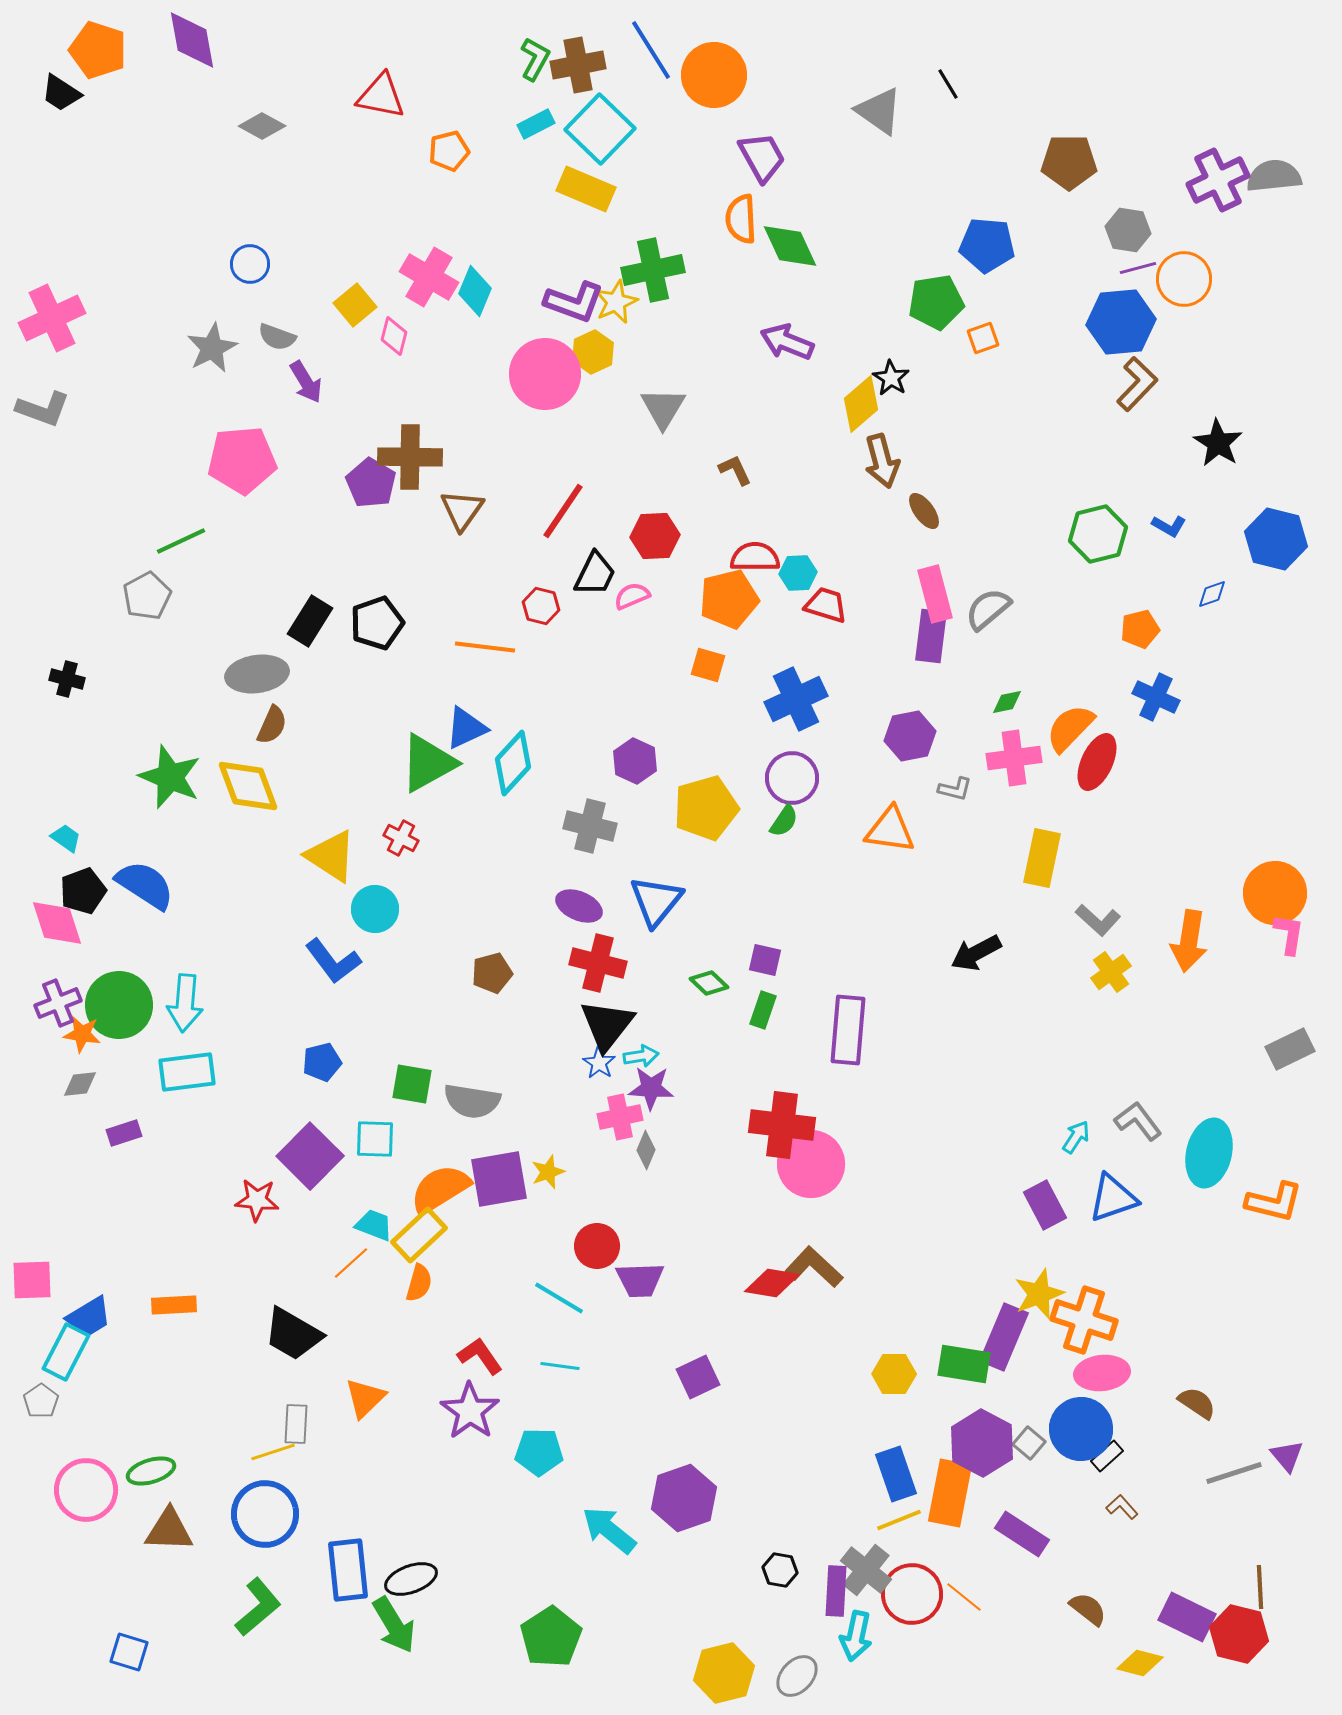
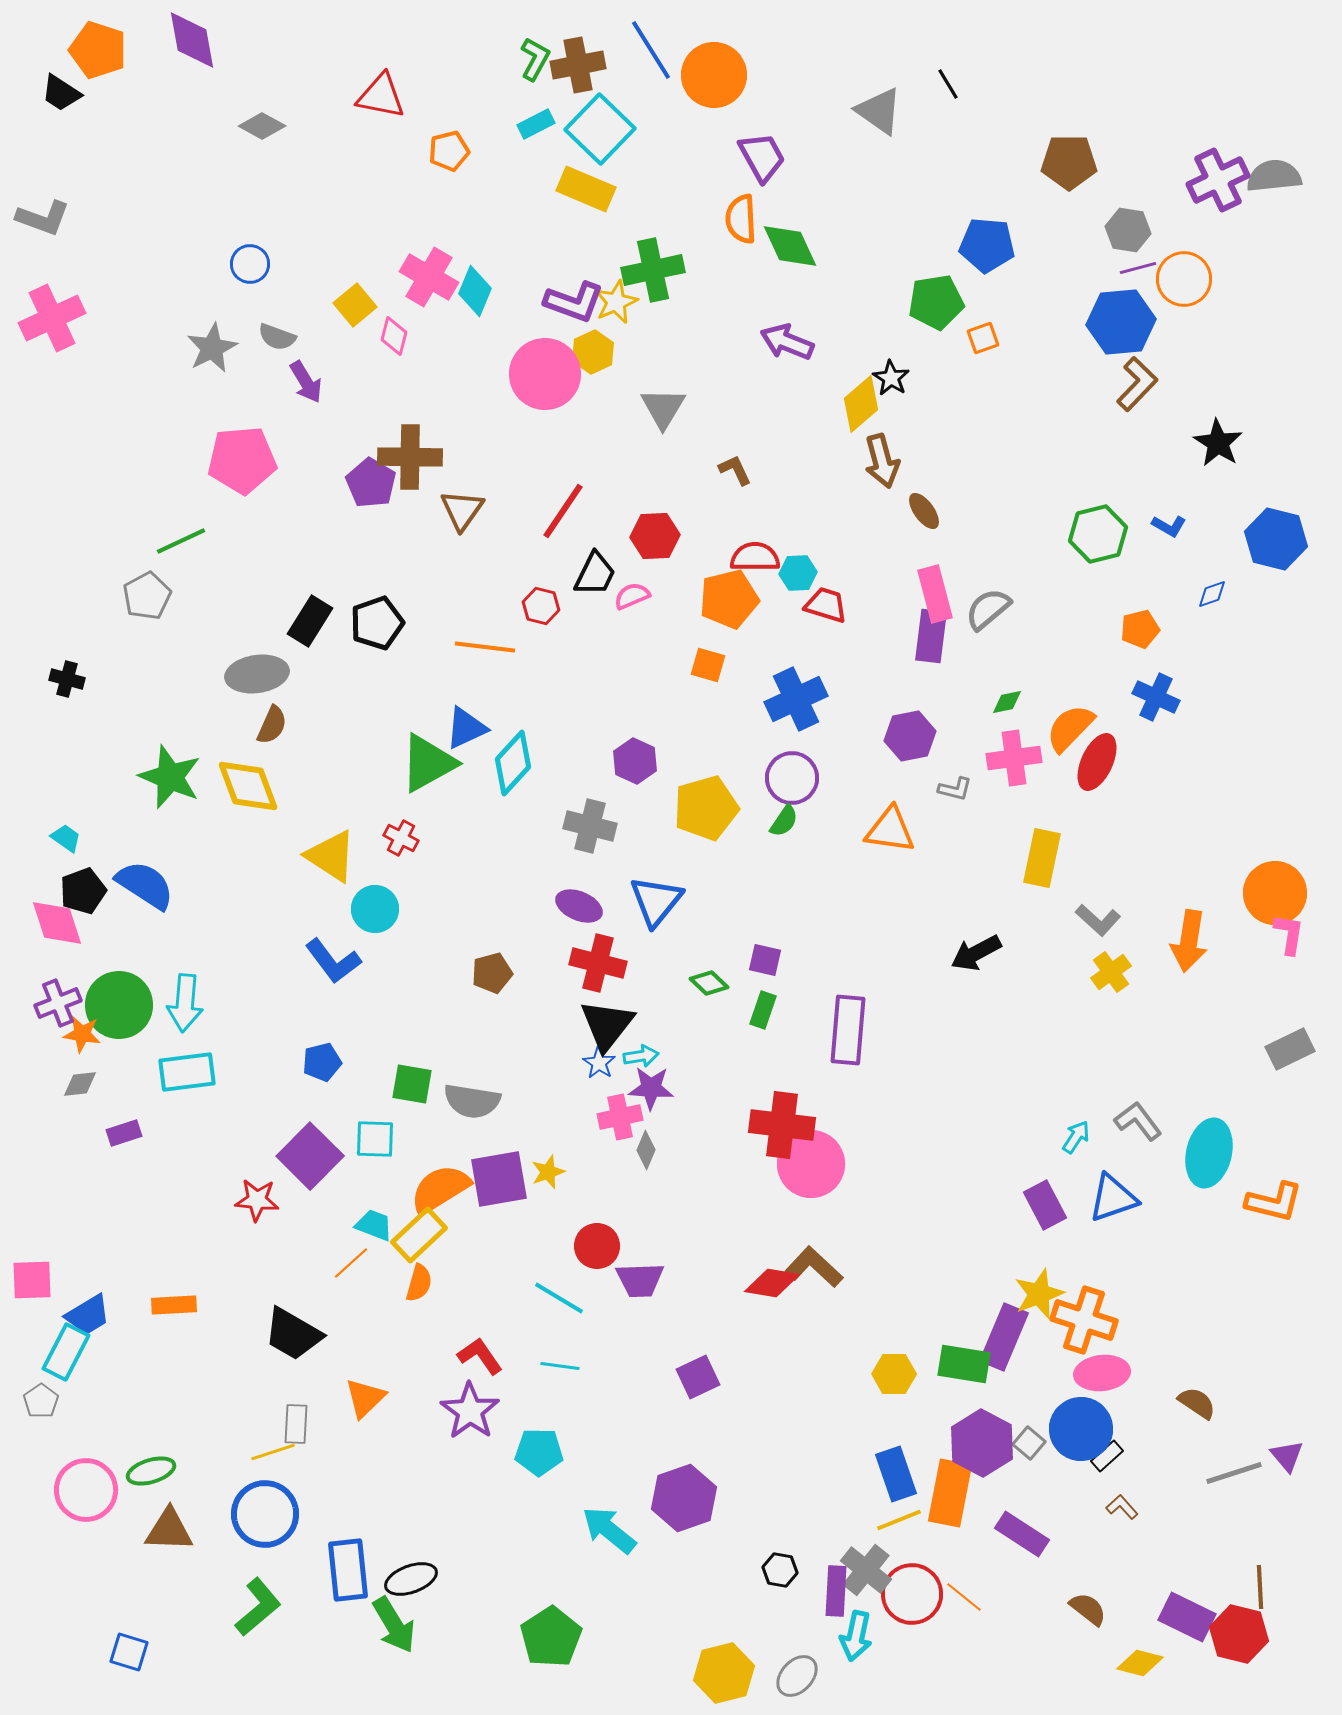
gray L-shape at (43, 409): moved 191 px up
blue trapezoid at (89, 1317): moved 1 px left, 2 px up
